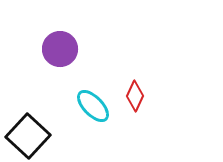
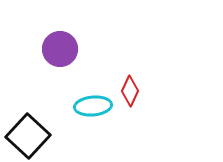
red diamond: moved 5 px left, 5 px up
cyan ellipse: rotated 51 degrees counterclockwise
